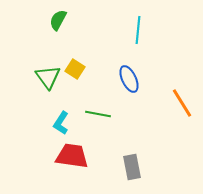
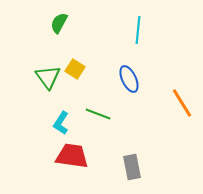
green semicircle: moved 1 px right, 3 px down
green line: rotated 10 degrees clockwise
